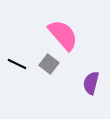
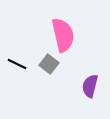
pink semicircle: rotated 28 degrees clockwise
purple semicircle: moved 1 px left, 3 px down
